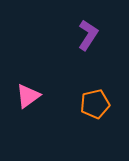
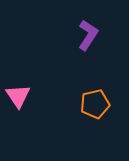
pink triangle: moved 10 px left; rotated 28 degrees counterclockwise
